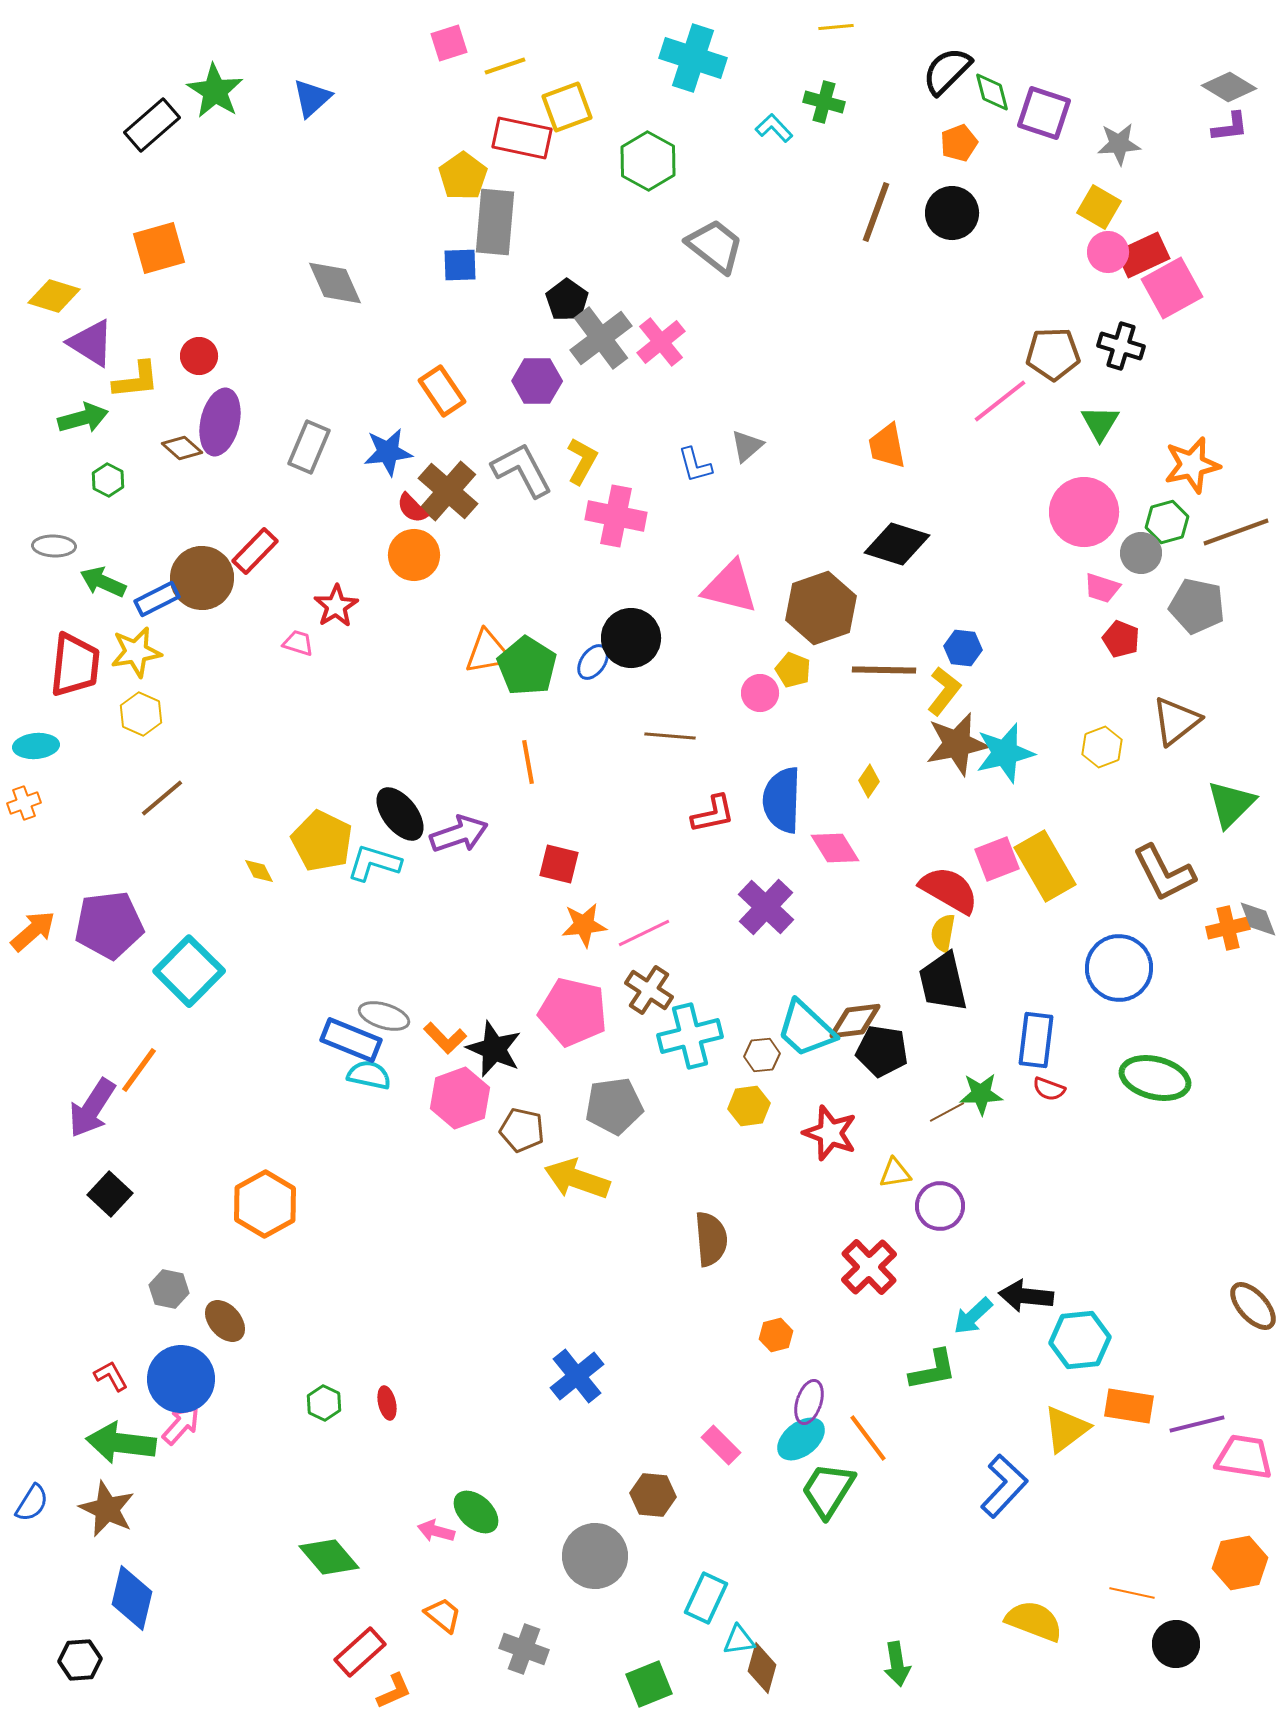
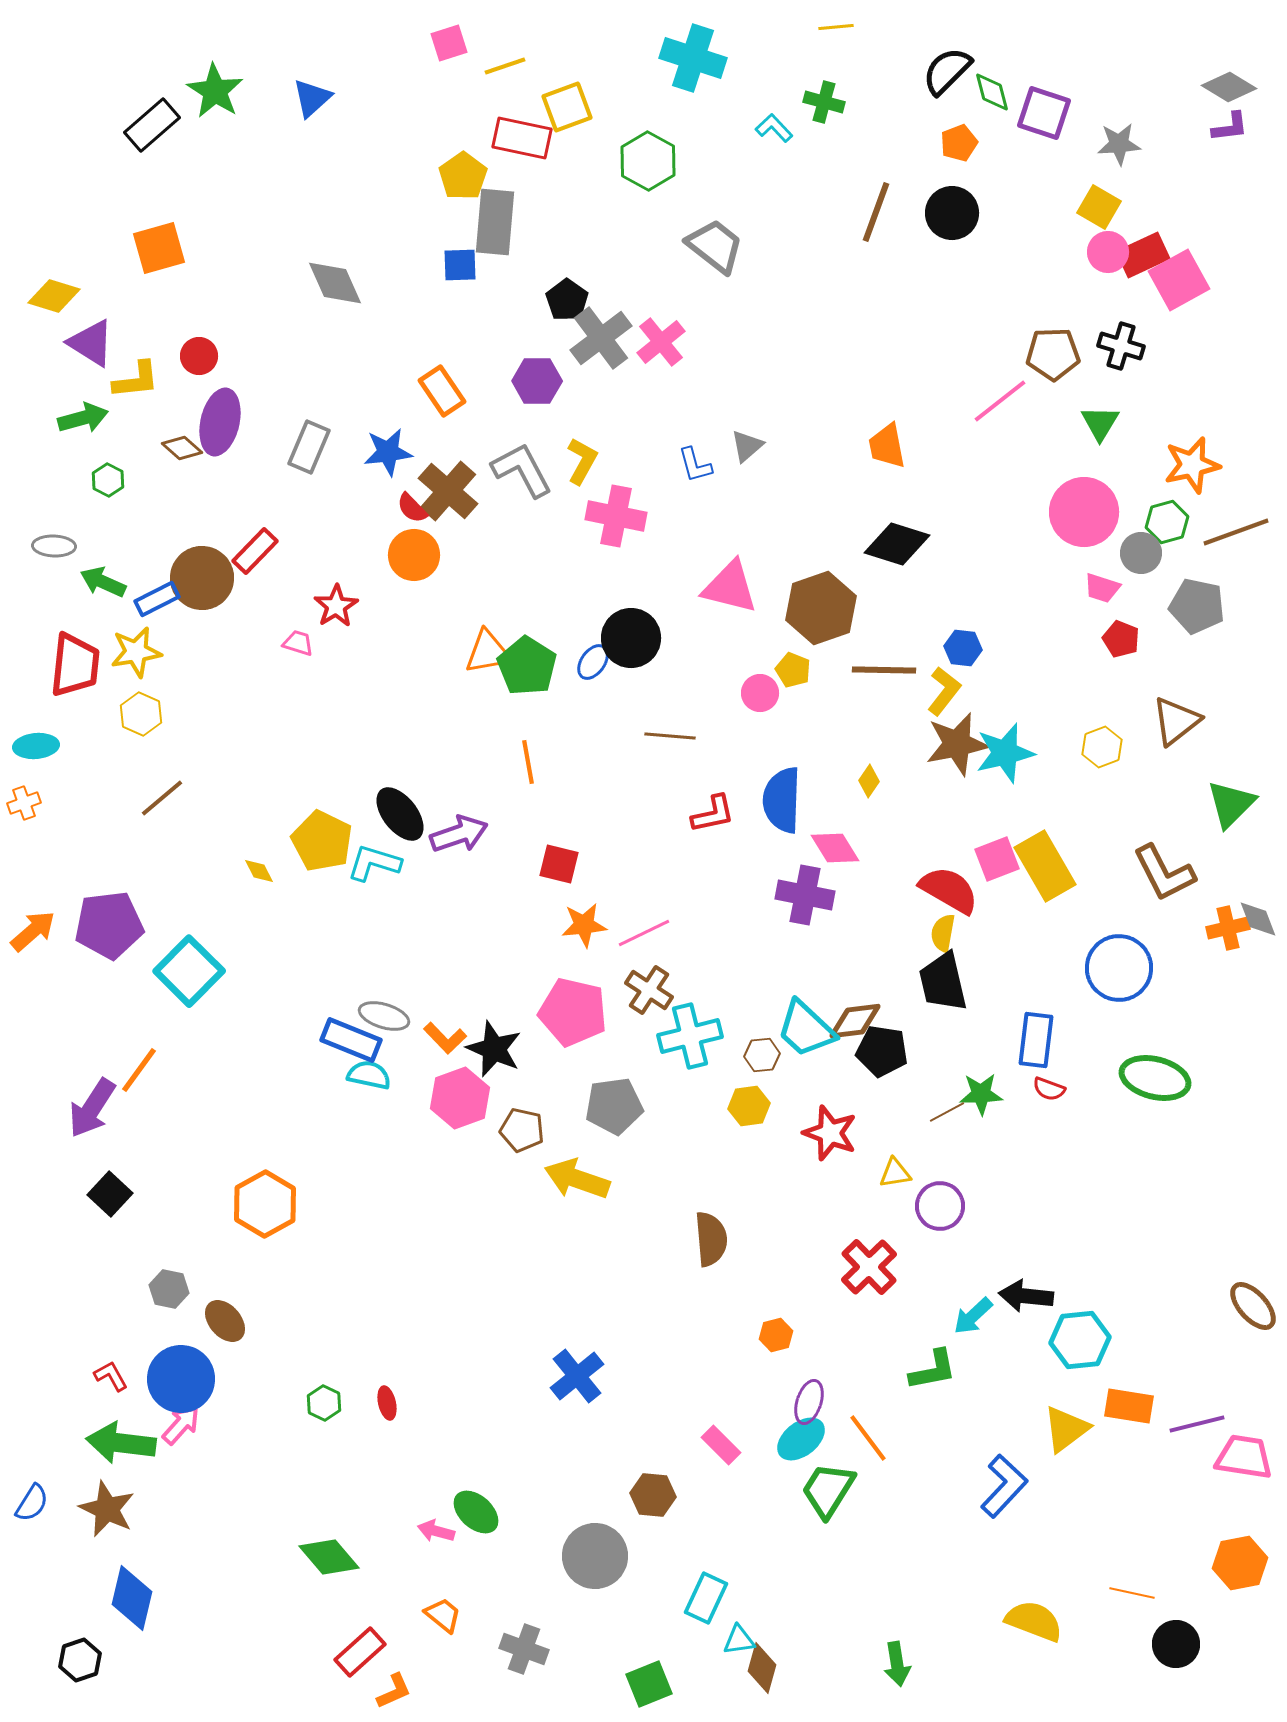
pink square at (1172, 288): moved 7 px right, 8 px up
purple cross at (766, 907): moved 39 px right, 12 px up; rotated 32 degrees counterclockwise
black hexagon at (80, 1660): rotated 15 degrees counterclockwise
